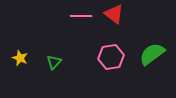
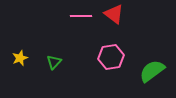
green semicircle: moved 17 px down
yellow star: rotated 28 degrees clockwise
